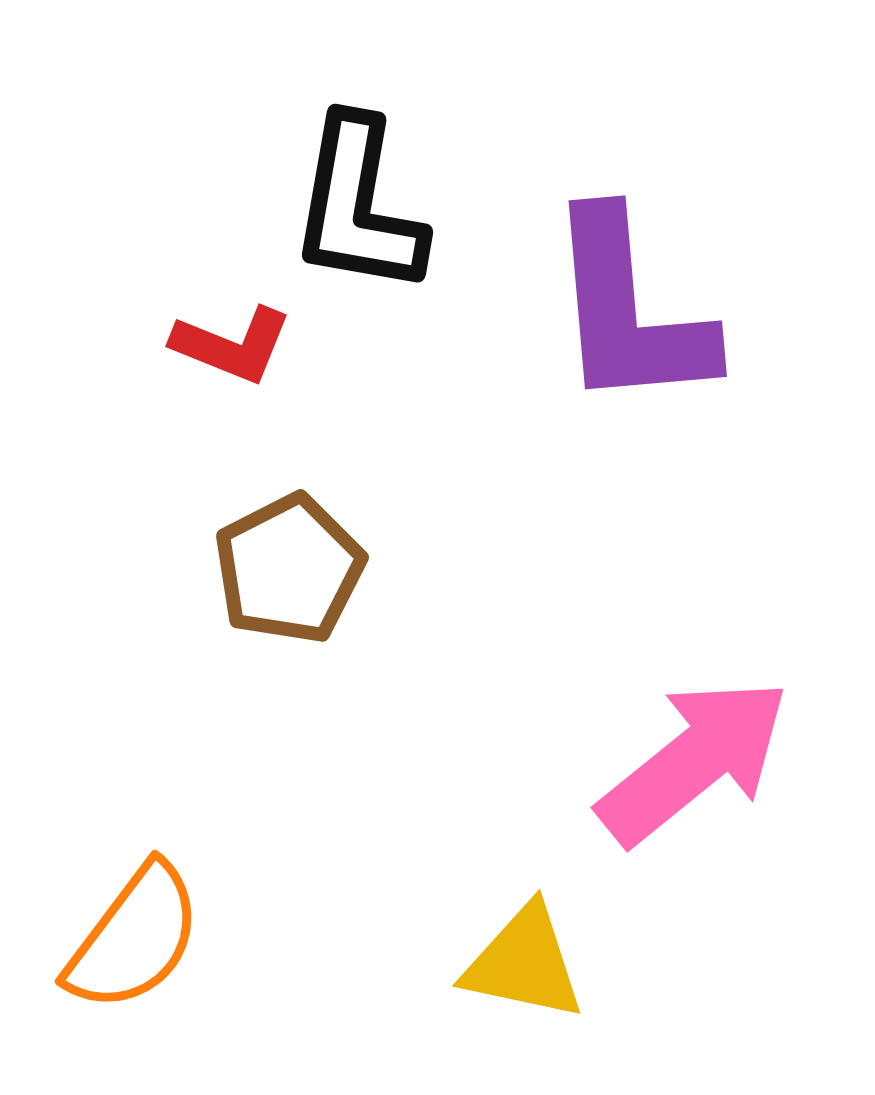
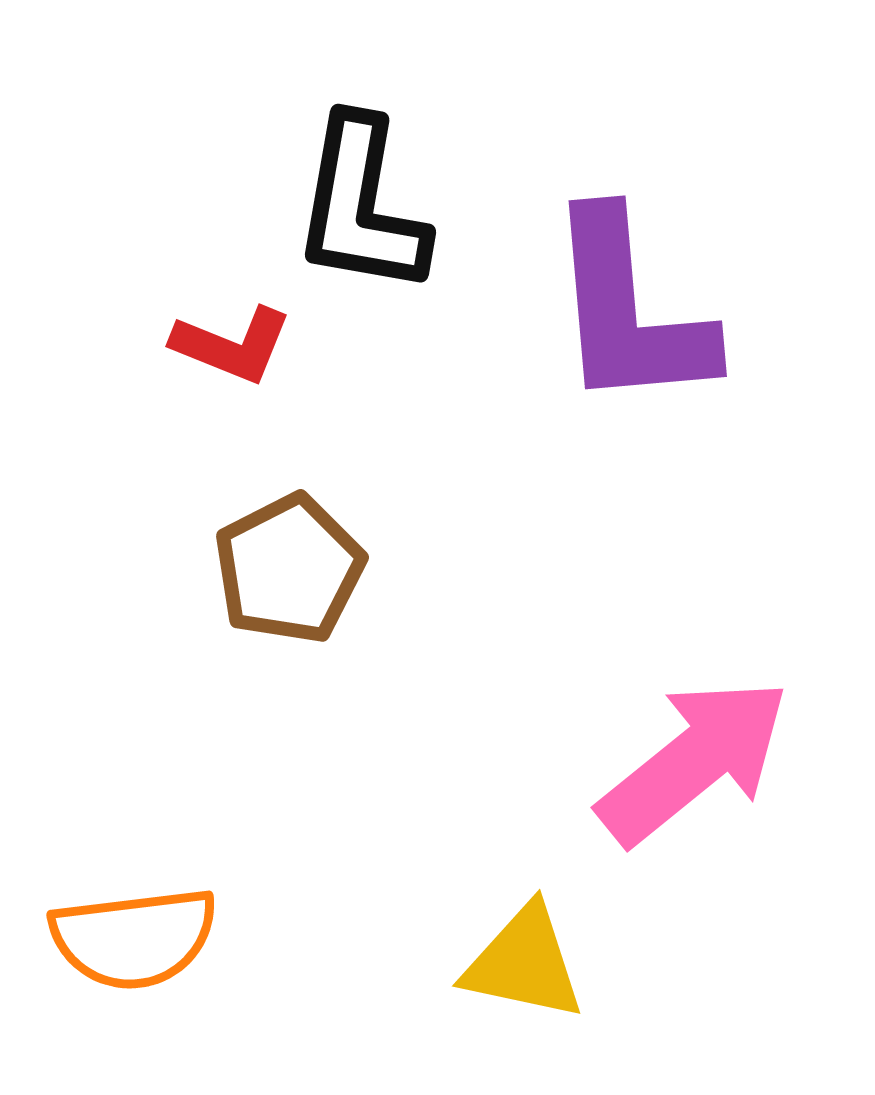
black L-shape: moved 3 px right
orange semicircle: rotated 46 degrees clockwise
